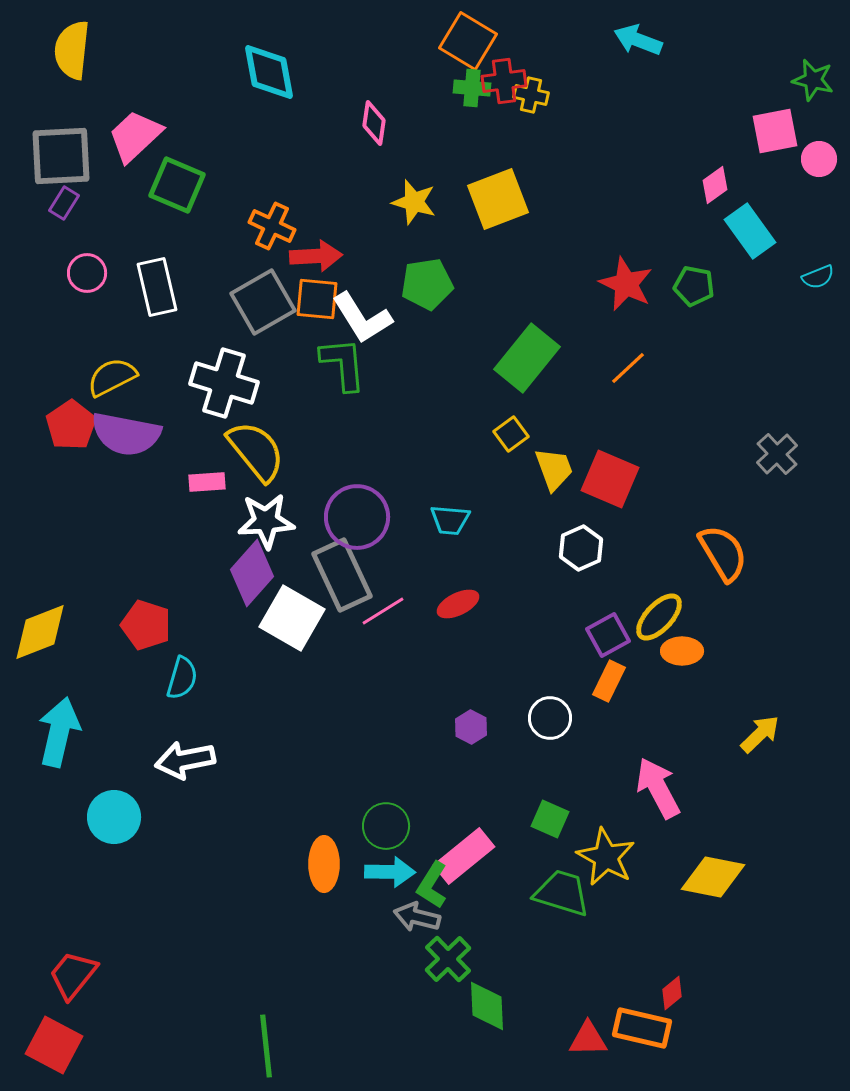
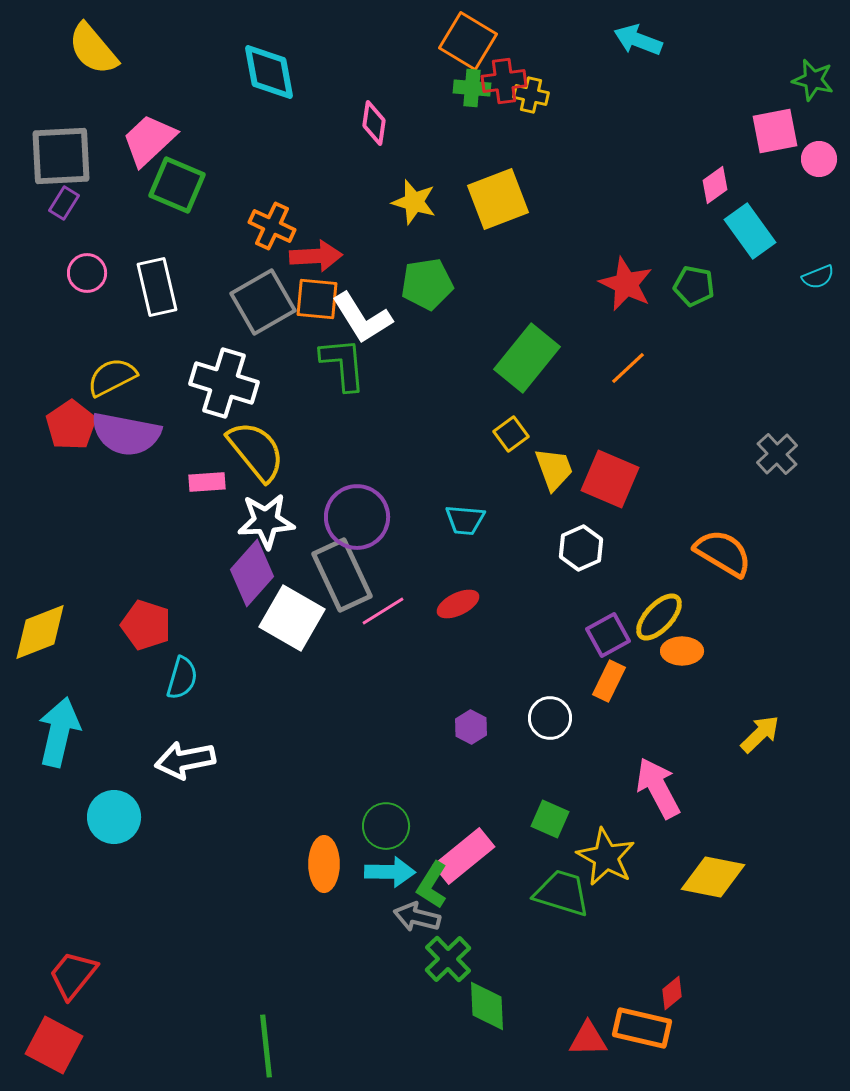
yellow semicircle at (72, 50): moved 21 px right, 1 px up; rotated 46 degrees counterclockwise
pink trapezoid at (135, 136): moved 14 px right, 4 px down
cyan trapezoid at (450, 520): moved 15 px right
orange semicircle at (723, 553): rotated 28 degrees counterclockwise
